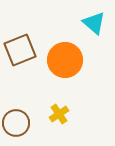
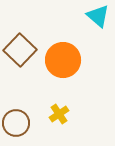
cyan triangle: moved 4 px right, 7 px up
brown square: rotated 24 degrees counterclockwise
orange circle: moved 2 px left
